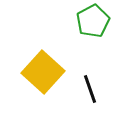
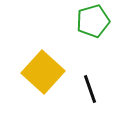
green pentagon: rotated 12 degrees clockwise
